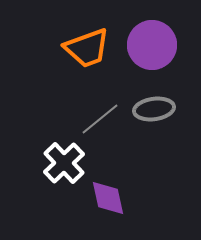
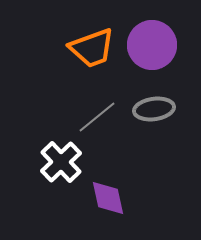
orange trapezoid: moved 5 px right
gray line: moved 3 px left, 2 px up
white cross: moved 3 px left, 1 px up
